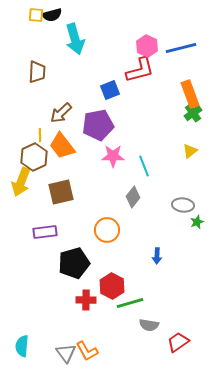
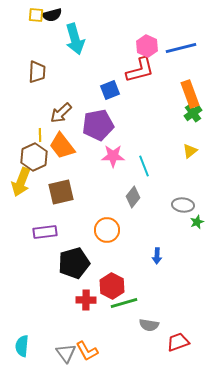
green line: moved 6 px left
red trapezoid: rotated 15 degrees clockwise
